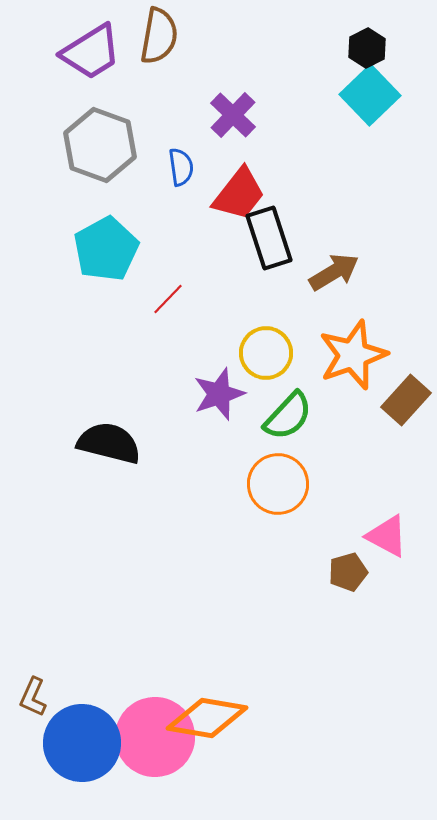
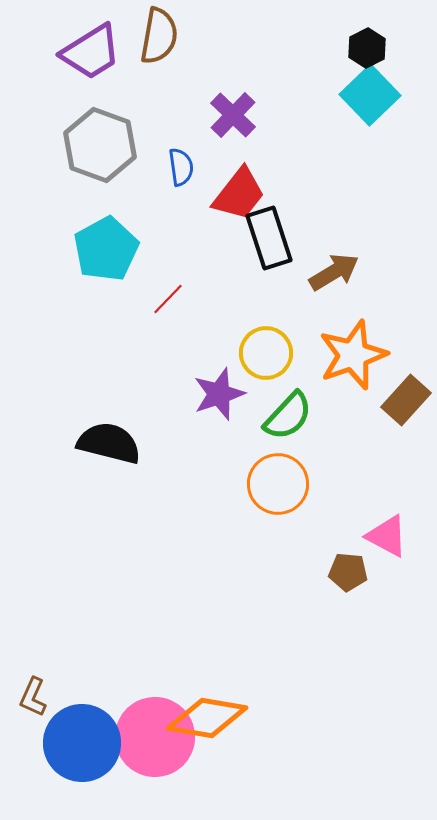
brown pentagon: rotated 21 degrees clockwise
